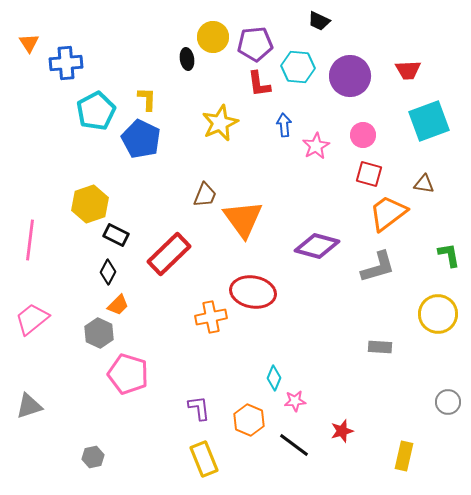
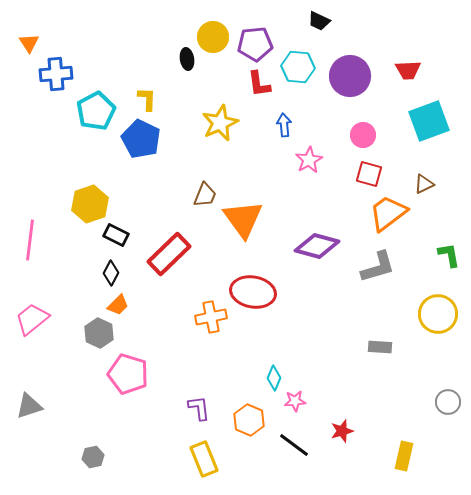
blue cross at (66, 63): moved 10 px left, 11 px down
pink star at (316, 146): moved 7 px left, 14 px down
brown triangle at (424, 184): rotated 35 degrees counterclockwise
black diamond at (108, 272): moved 3 px right, 1 px down
